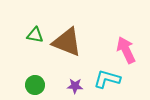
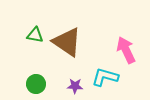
brown triangle: rotated 12 degrees clockwise
cyan L-shape: moved 2 px left, 2 px up
green circle: moved 1 px right, 1 px up
